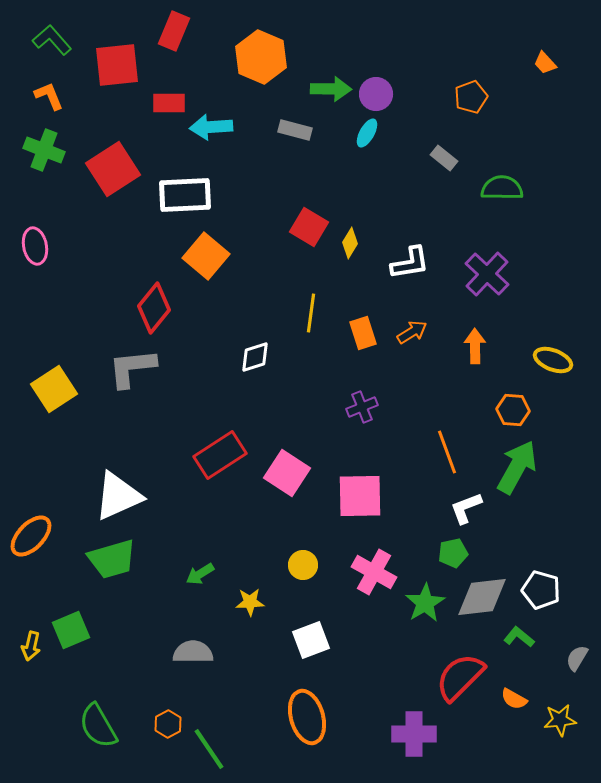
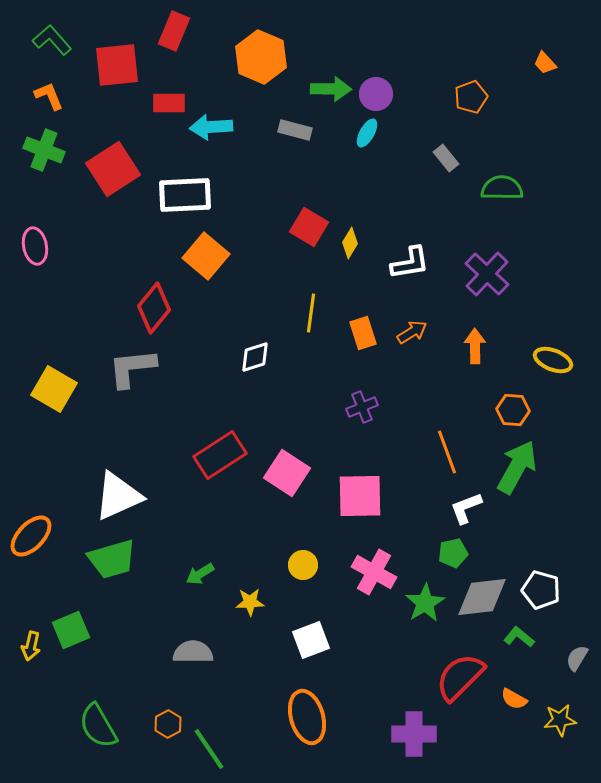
gray rectangle at (444, 158): moved 2 px right; rotated 12 degrees clockwise
yellow square at (54, 389): rotated 27 degrees counterclockwise
